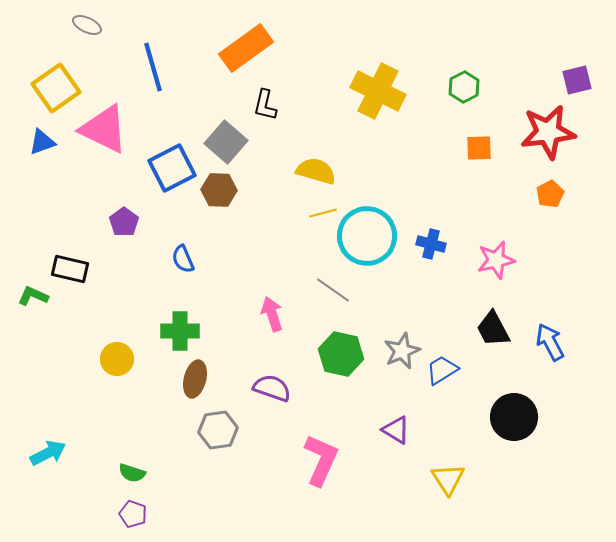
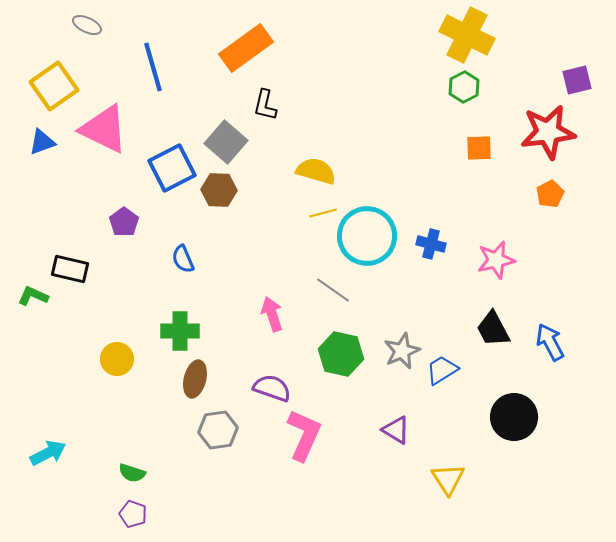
yellow square at (56, 88): moved 2 px left, 2 px up
yellow cross at (378, 91): moved 89 px right, 56 px up
pink L-shape at (321, 460): moved 17 px left, 25 px up
